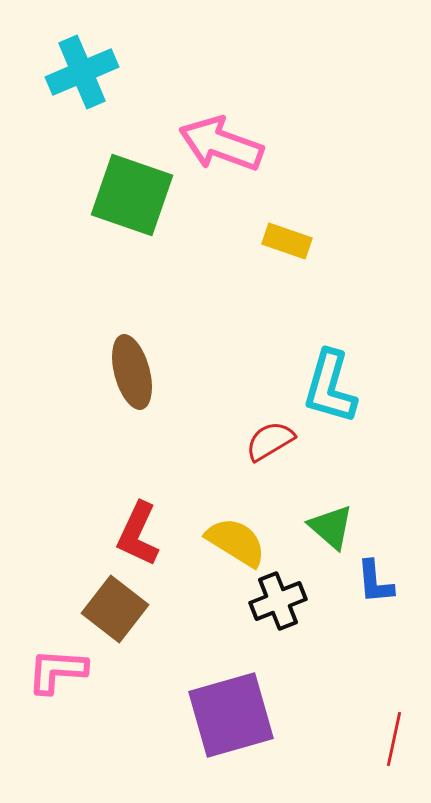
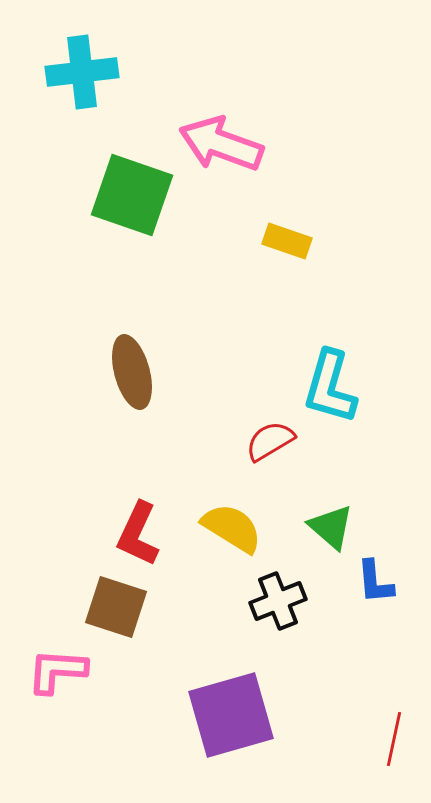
cyan cross: rotated 16 degrees clockwise
yellow semicircle: moved 4 px left, 14 px up
brown square: moved 1 px right, 2 px up; rotated 20 degrees counterclockwise
